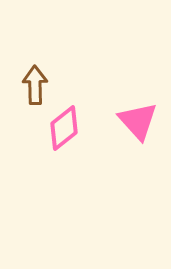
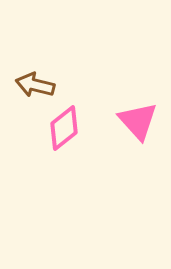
brown arrow: rotated 75 degrees counterclockwise
